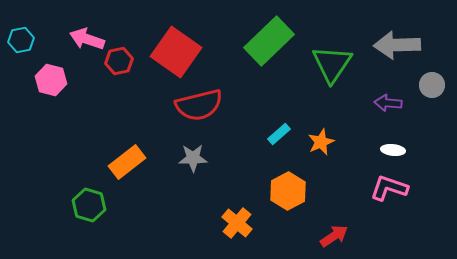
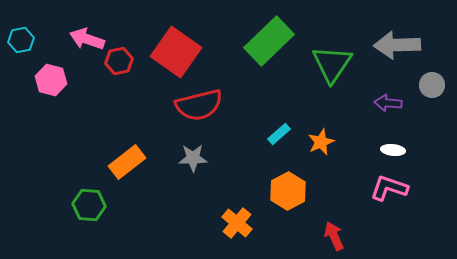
green hexagon: rotated 12 degrees counterclockwise
red arrow: rotated 80 degrees counterclockwise
